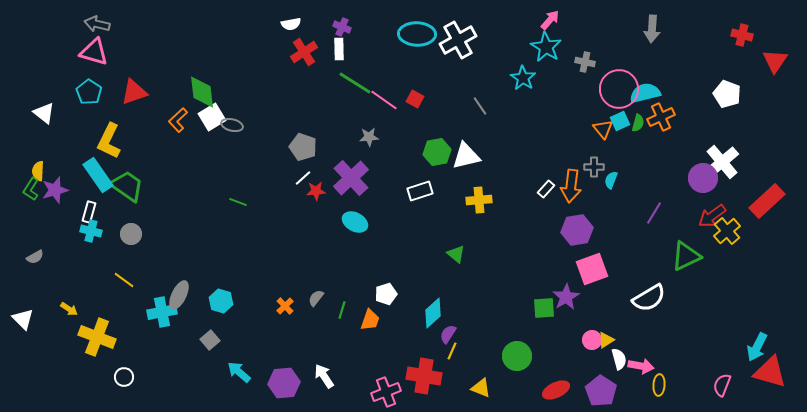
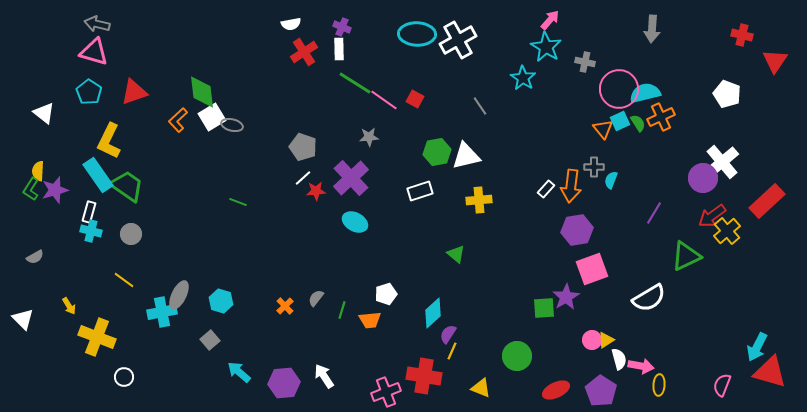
green semicircle at (638, 123): rotated 48 degrees counterclockwise
yellow arrow at (69, 309): moved 3 px up; rotated 24 degrees clockwise
orange trapezoid at (370, 320): rotated 65 degrees clockwise
